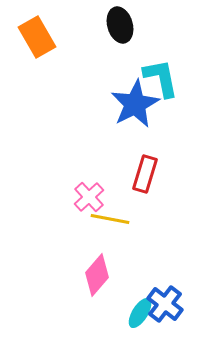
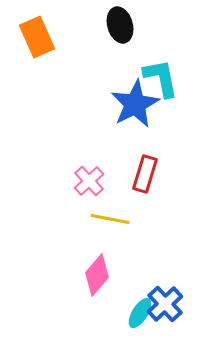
orange rectangle: rotated 6 degrees clockwise
pink cross: moved 16 px up
blue cross: rotated 9 degrees clockwise
